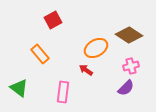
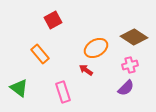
brown diamond: moved 5 px right, 2 px down
pink cross: moved 1 px left, 1 px up
pink rectangle: rotated 25 degrees counterclockwise
